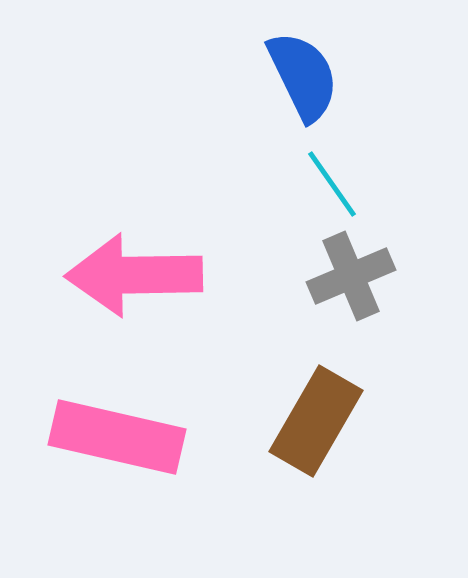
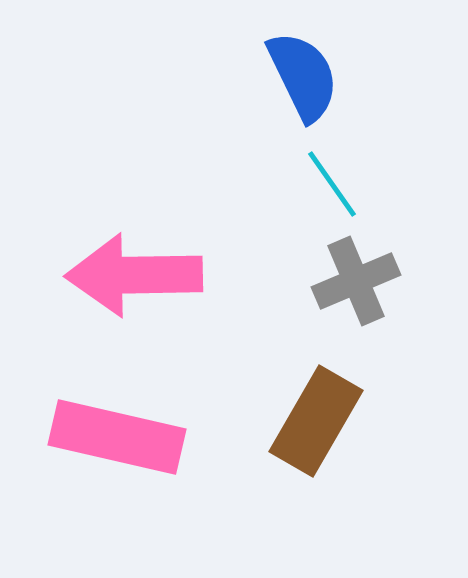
gray cross: moved 5 px right, 5 px down
